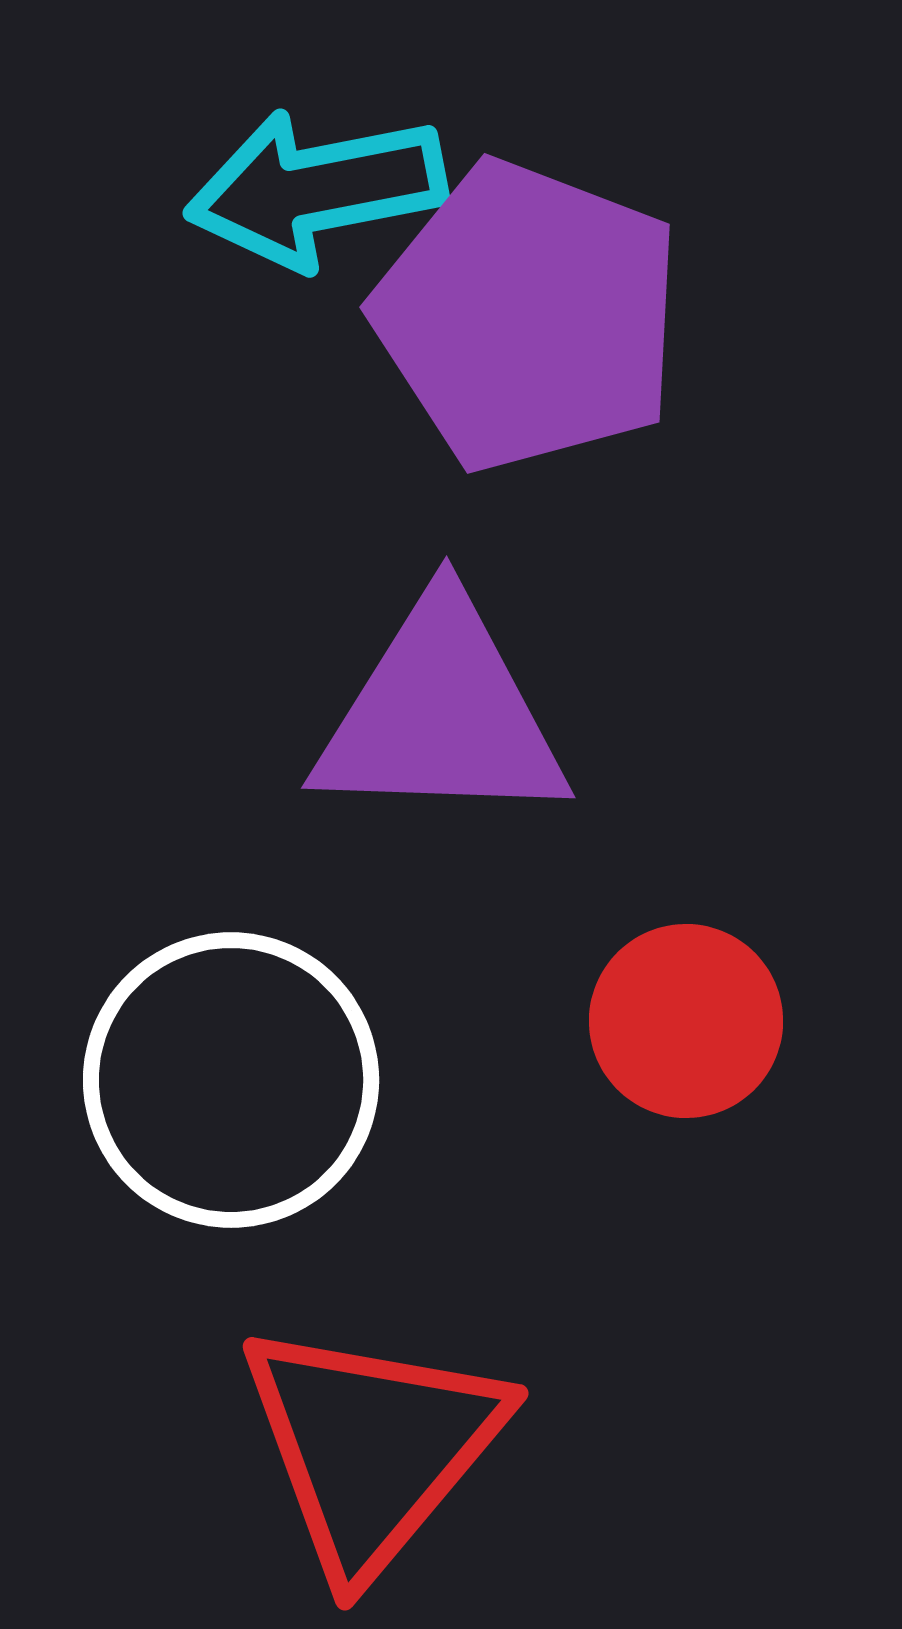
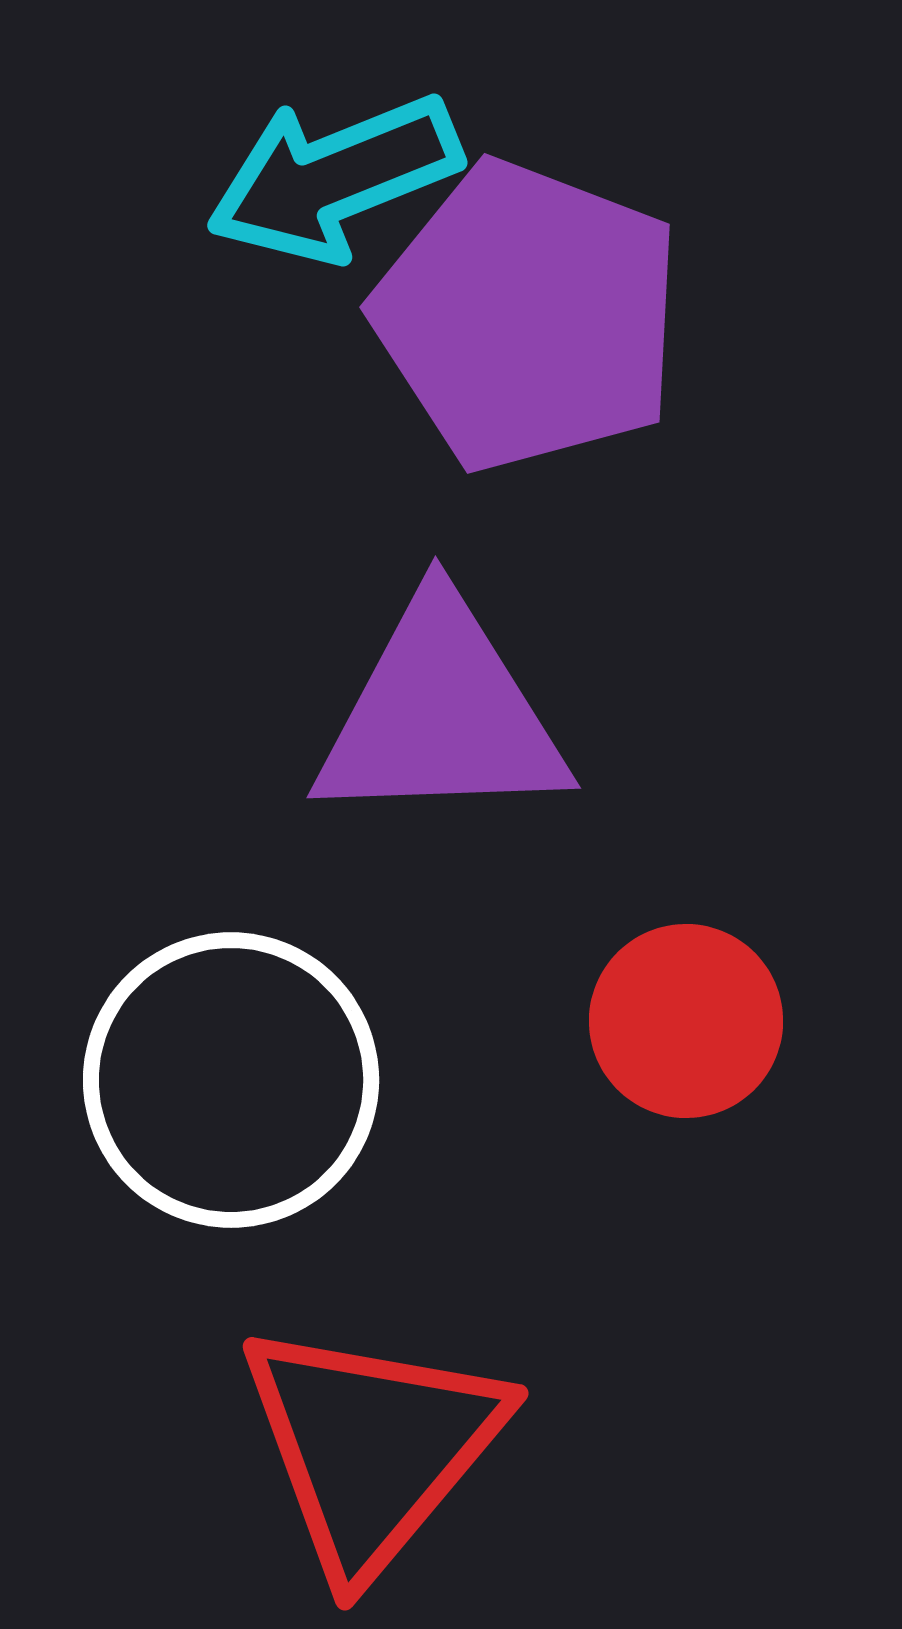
cyan arrow: moved 18 px right, 11 px up; rotated 11 degrees counterclockwise
purple triangle: rotated 4 degrees counterclockwise
